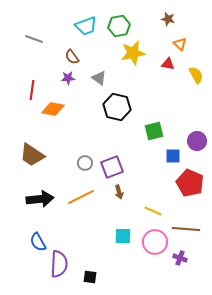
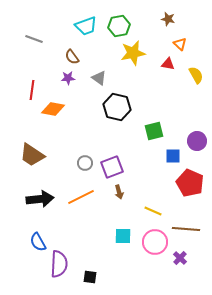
purple cross: rotated 24 degrees clockwise
